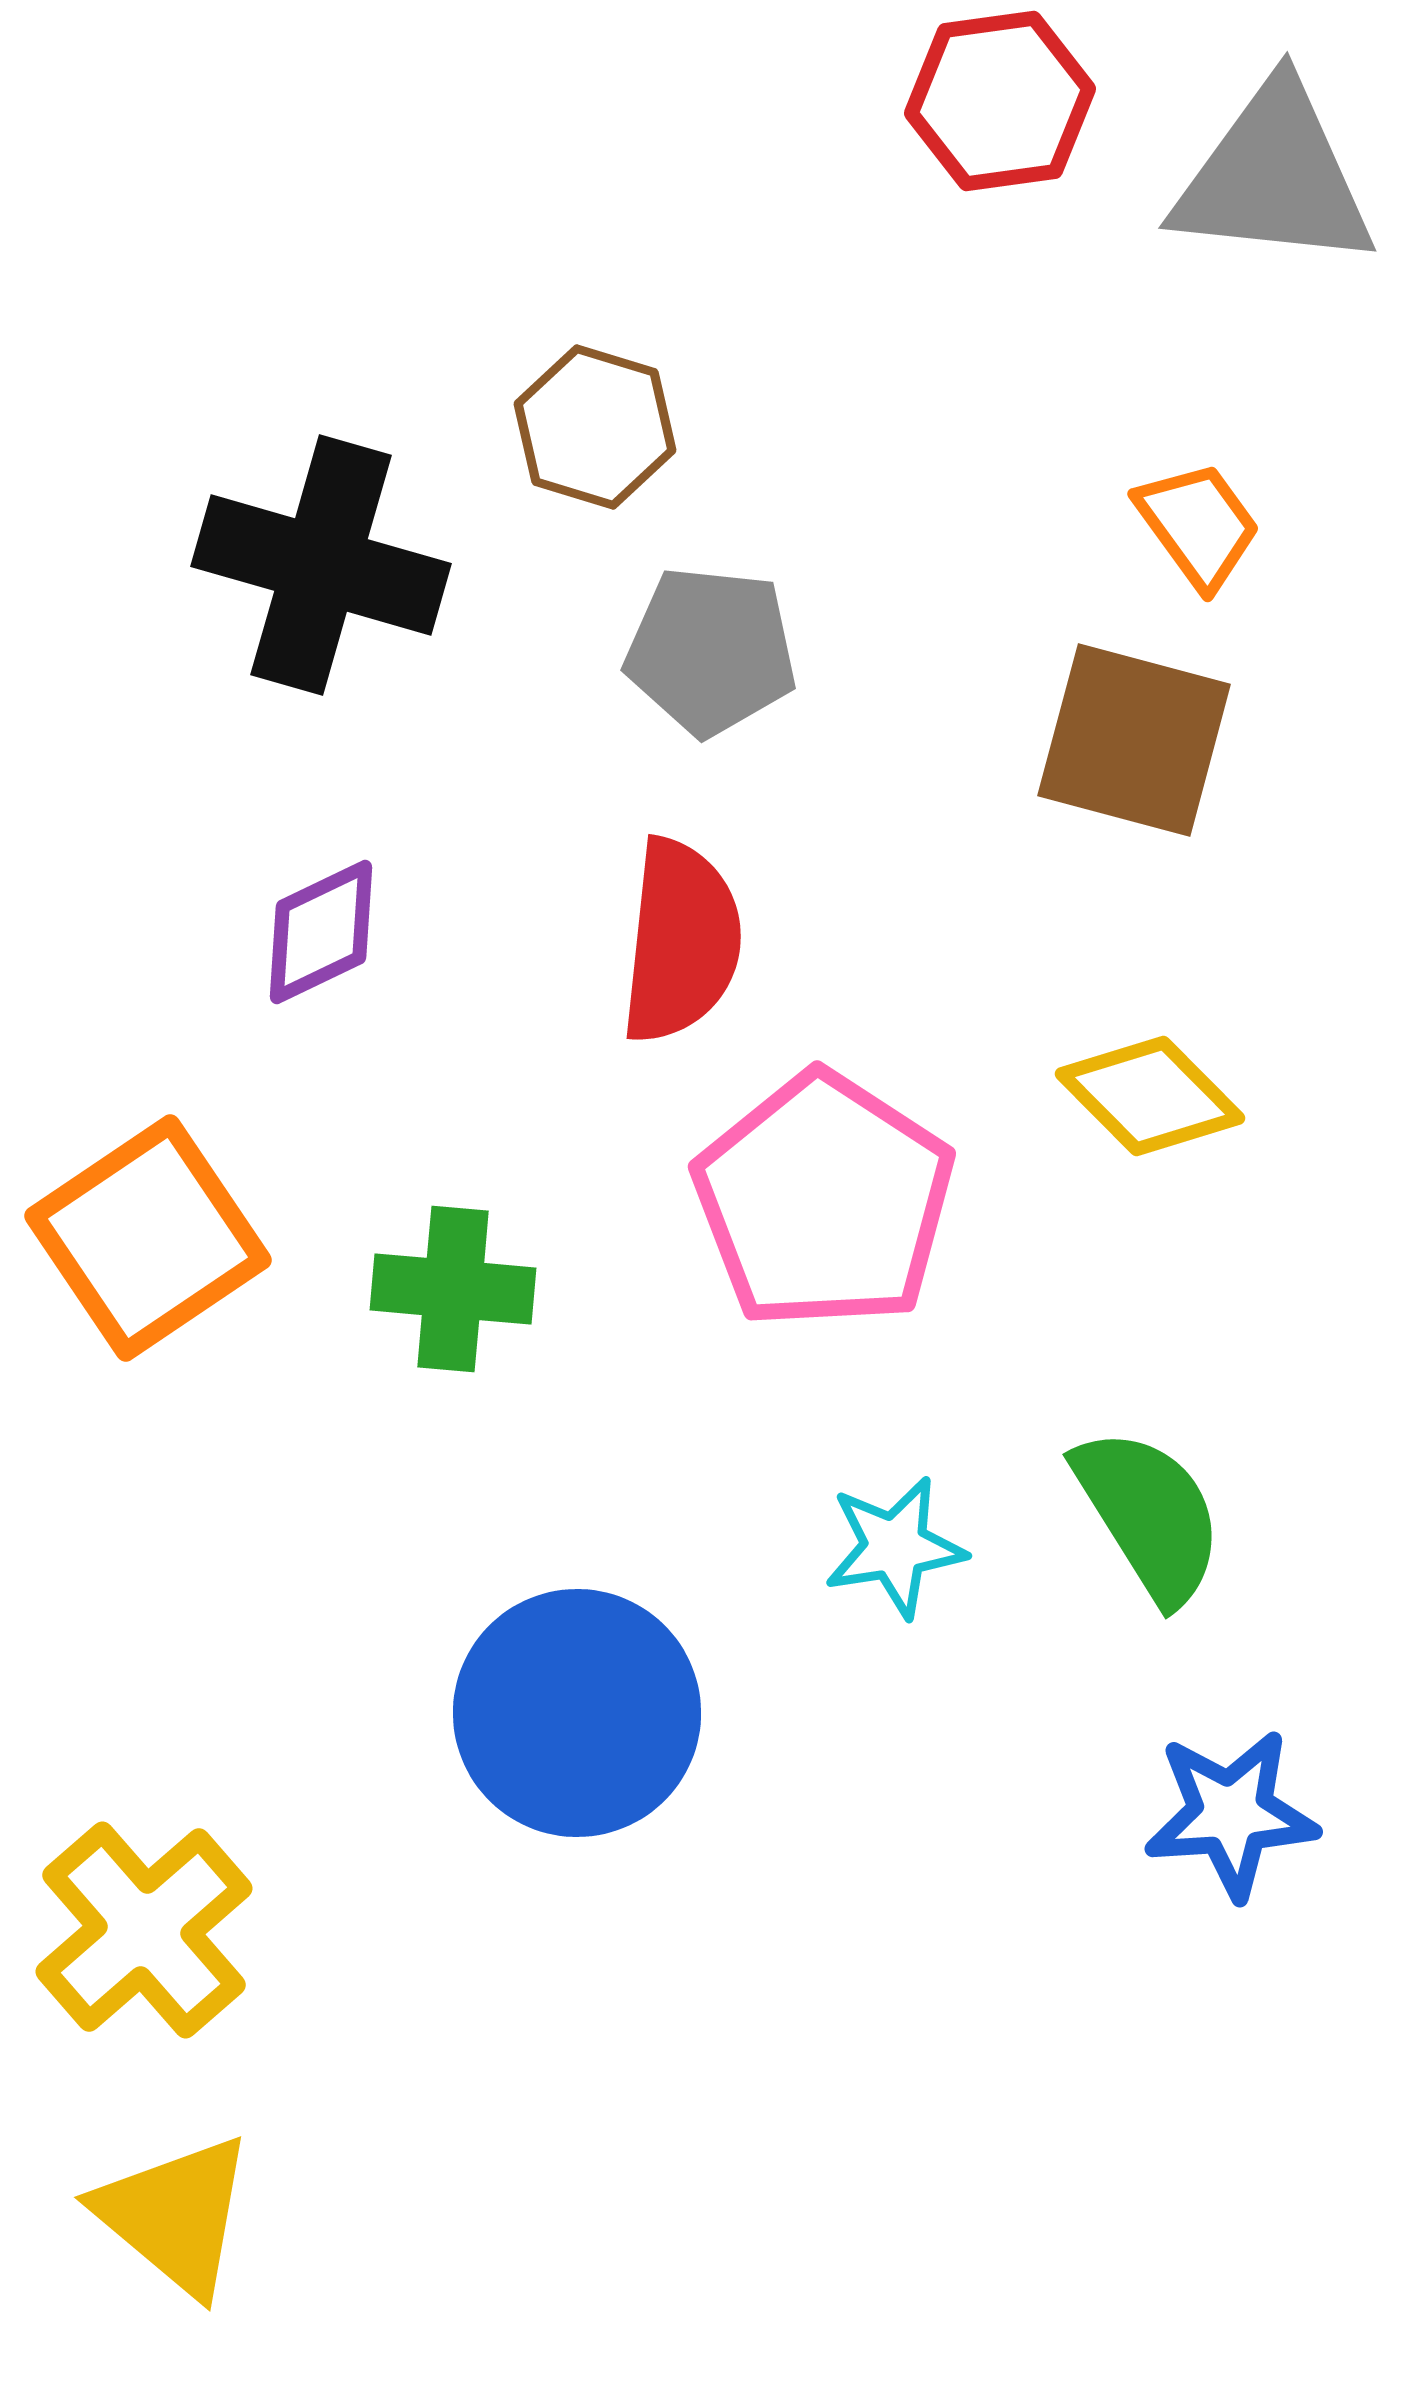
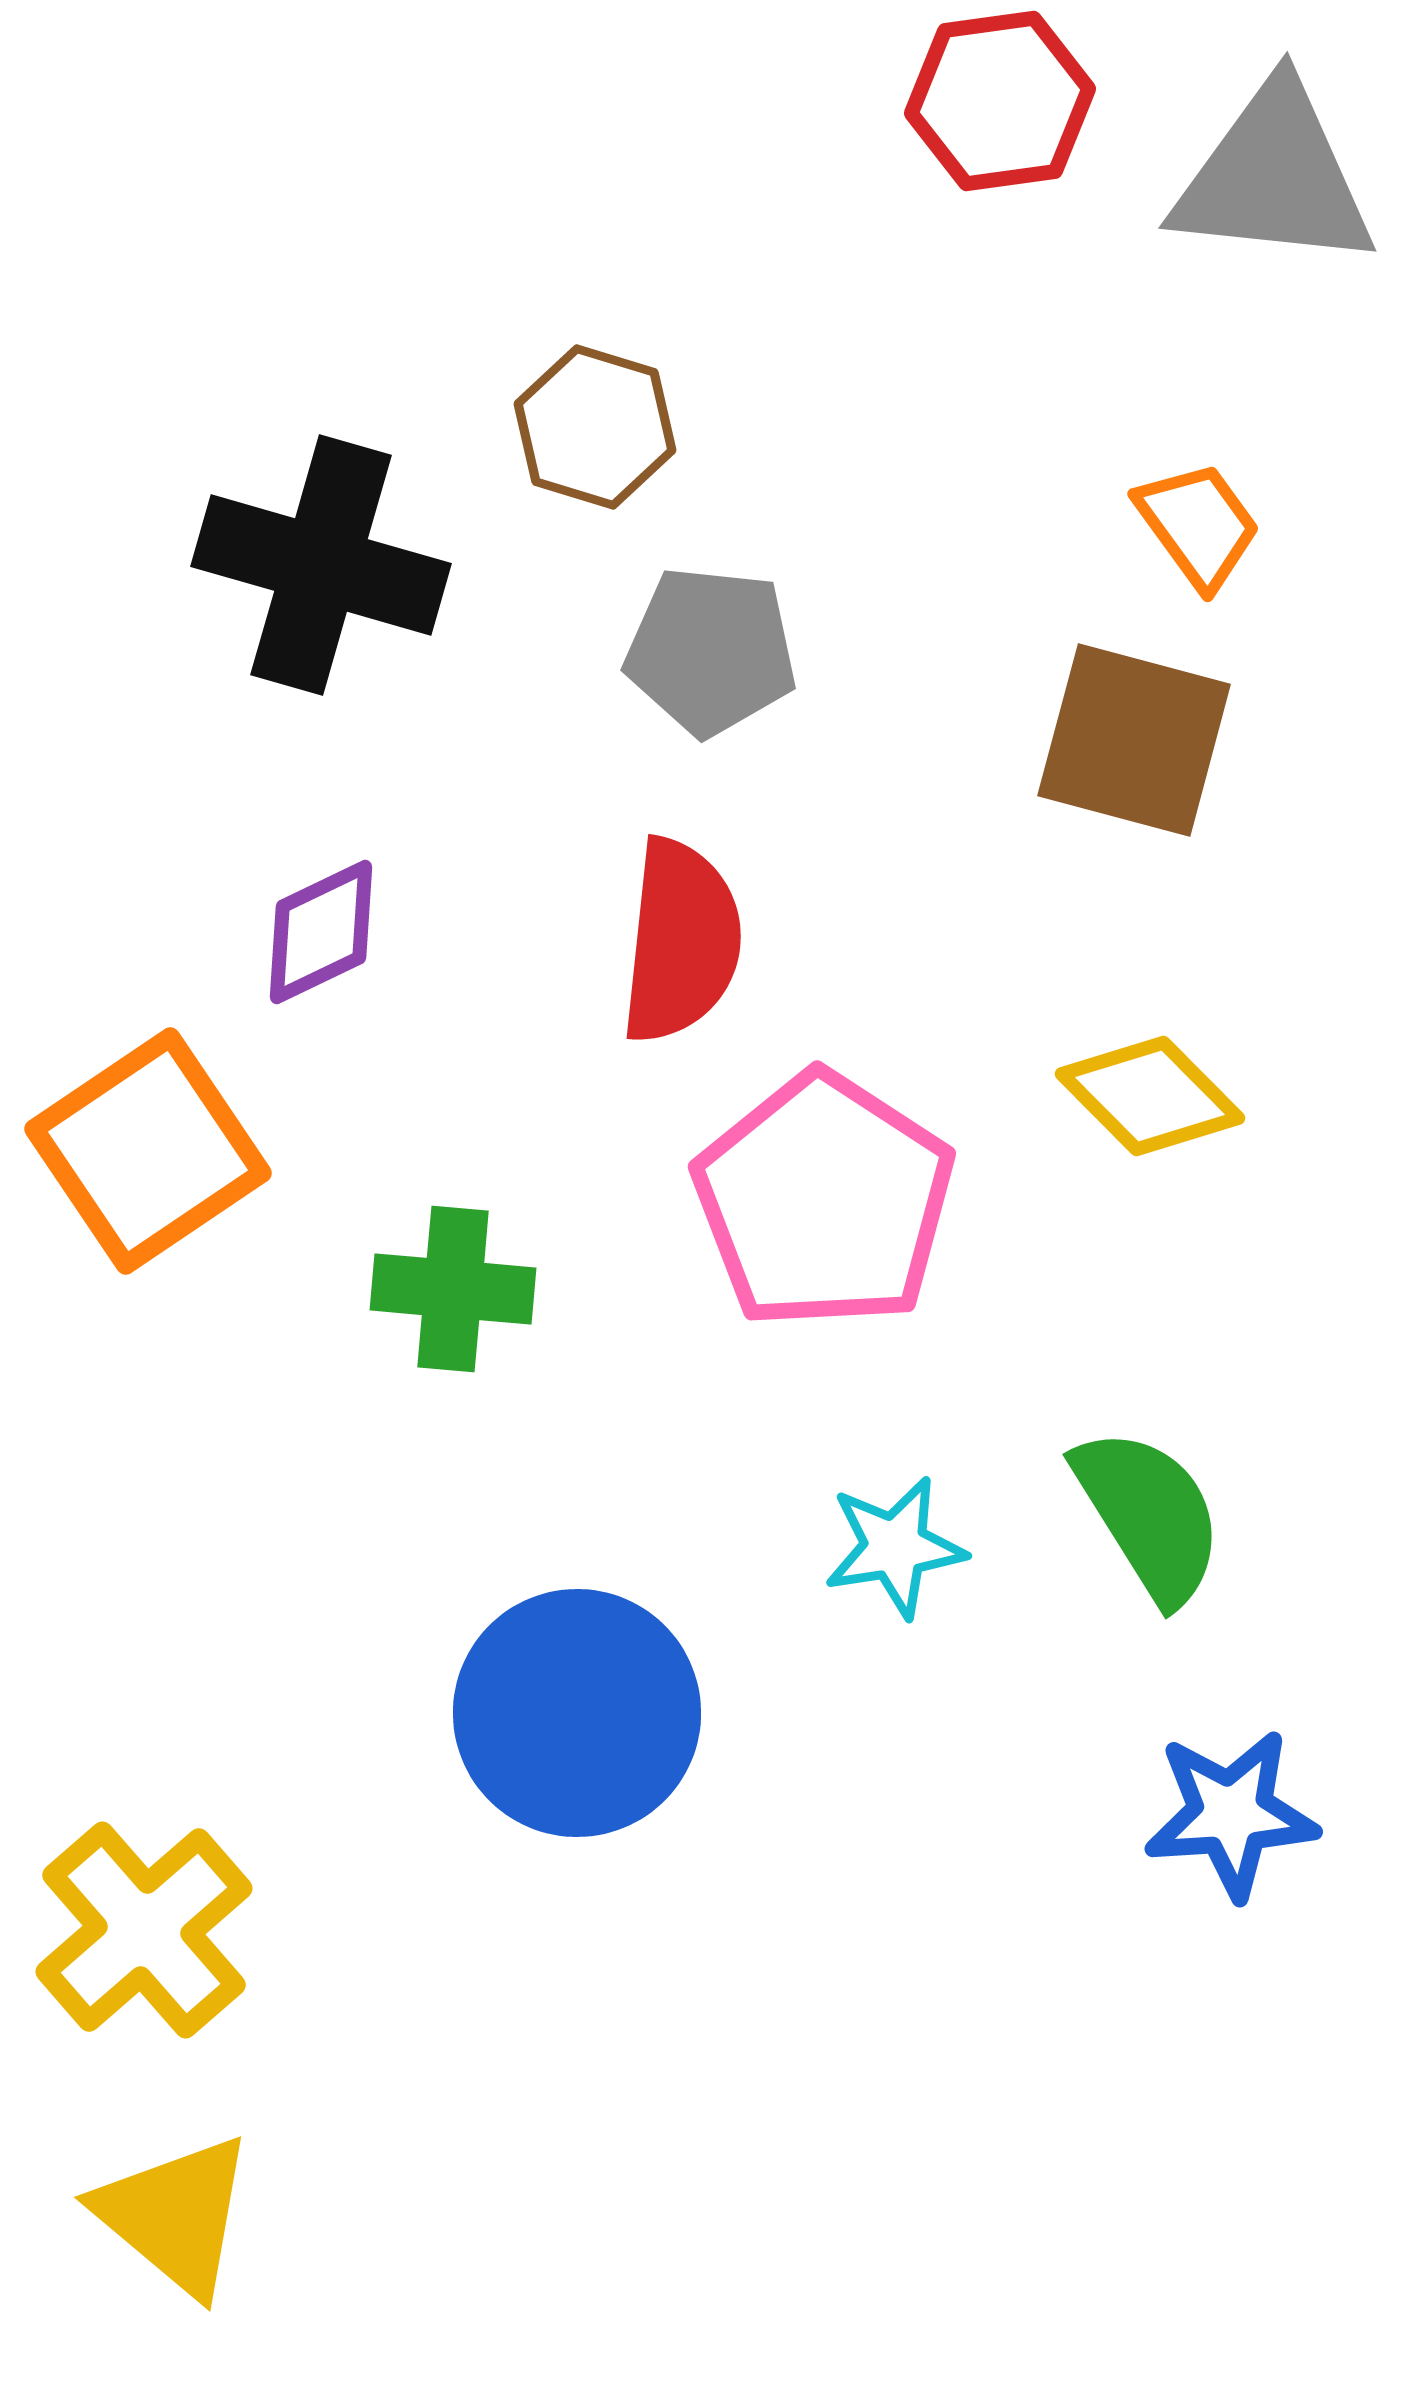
orange square: moved 87 px up
